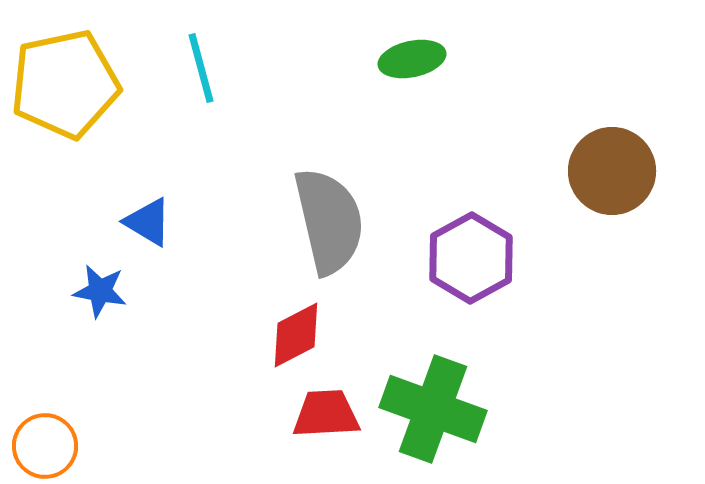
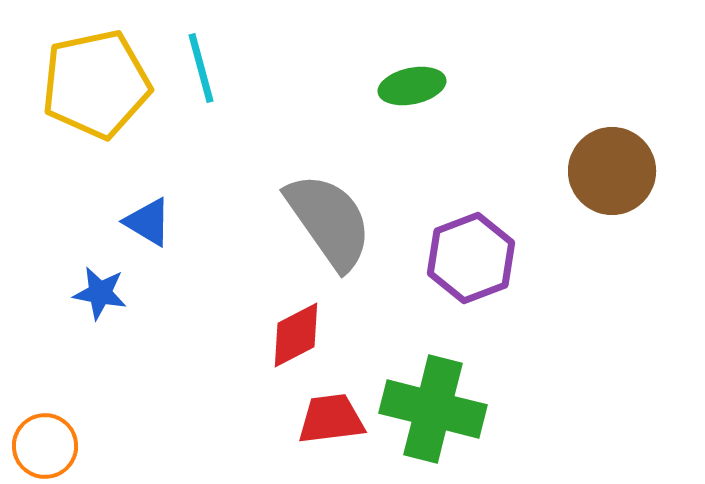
green ellipse: moved 27 px down
yellow pentagon: moved 31 px right
gray semicircle: rotated 22 degrees counterclockwise
purple hexagon: rotated 8 degrees clockwise
blue star: moved 2 px down
green cross: rotated 6 degrees counterclockwise
red trapezoid: moved 5 px right, 5 px down; rotated 4 degrees counterclockwise
